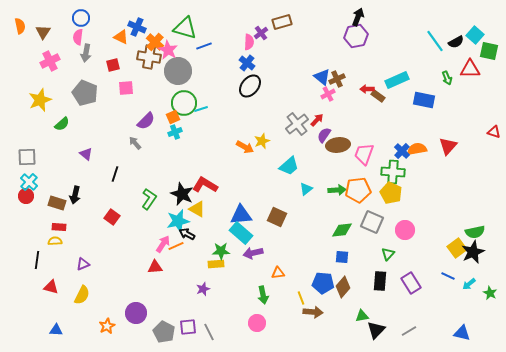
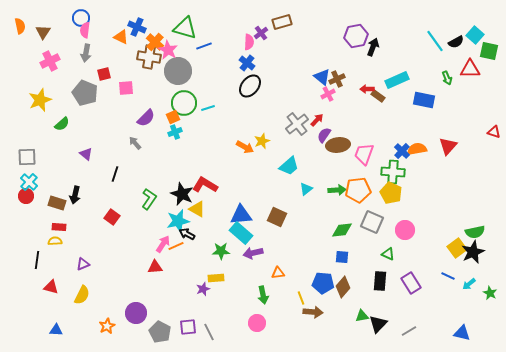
black arrow at (358, 17): moved 15 px right, 30 px down
pink semicircle at (78, 37): moved 7 px right, 7 px up
red square at (113, 65): moved 9 px left, 9 px down
cyan line at (201, 109): moved 7 px right, 1 px up
purple semicircle at (146, 121): moved 3 px up
green triangle at (388, 254): rotated 48 degrees counterclockwise
yellow rectangle at (216, 264): moved 14 px down
black triangle at (376, 330): moved 2 px right, 6 px up
gray pentagon at (164, 332): moved 4 px left
